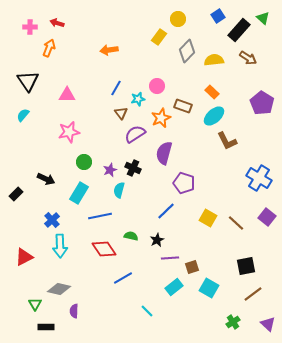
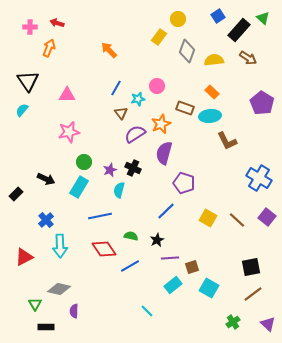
orange arrow at (109, 50): rotated 54 degrees clockwise
gray diamond at (187, 51): rotated 25 degrees counterclockwise
brown rectangle at (183, 106): moved 2 px right, 2 px down
cyan semicircle at (23, 115): moved 1 px left, 5 px up
cyan ellipse at (214, 116): moved 4 px left; rotated 35 degrees clockwise
orange star at (161, 118): moved 6 px down
cyan rectangle at (79, 193): moved 6 px up
blue cross at (52, 220): moved 6 px left
brown line at (236, 223): moved 1 px right, 3 px up
black square at (246, 266): moved 5 px right, 1 px down
blue line at (123, 278): moved 7 px right, 12 px up
cyan rectangle at (174, 287): moved 1 px left, 2 px up
